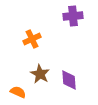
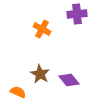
purple cross: moved 4 px right, 2 px up
orange cross: moved 10 px right, 10 px up; rotated 36 degrees counterclockwise
purple diamond: rotated 35 degrees counterclockwise
